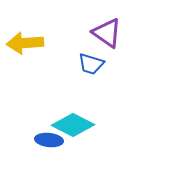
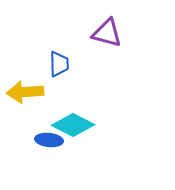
purple triangle: rotated 20 degrees counterclockwise
yellow arrow: moved 49 px down
blue trapezoid: moved 32 px left; rotated 108 degrees counterclockwise
